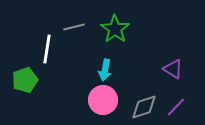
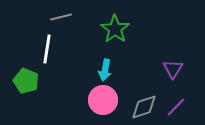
gray line: moved 13 px left, 10 px up
purple triangle: rotated 30 degrees clockwise
green pentagon: moved 1 px right, 1 px down; rotated 30 degrees counterclockwise
